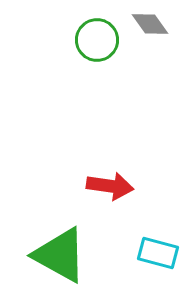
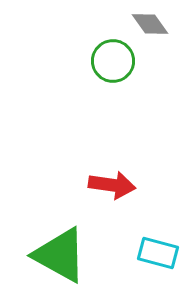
green circle: moved 16 px right, 21 px down
red arrow: moved 2 px right, 1 px up
